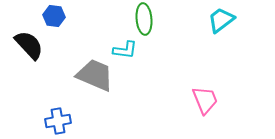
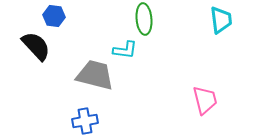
cyan trapezoid: rotated 120 degrees clockwise
black semicircle: moved 7 px right, 1 px down
gray trapezoid: rotated 9 degrees counterclockwise
pink trapezoid: rotated 8 degrees clockwise
blue cross: moved 27 px right
